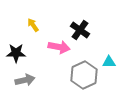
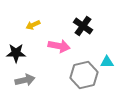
yellow arrow: rotated 80 degrees counterclockwise
black cross: moved 3 px right, 4 px up
pink arrow: moved 1 px up
cyan triangle: moved 2 px left
gray hexagon: rotated 12 degrees clockwise
